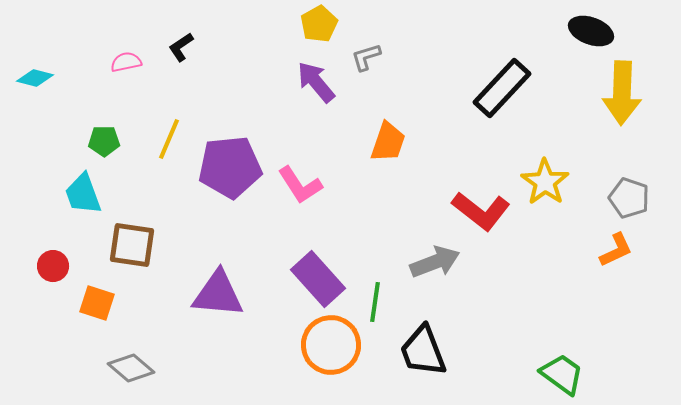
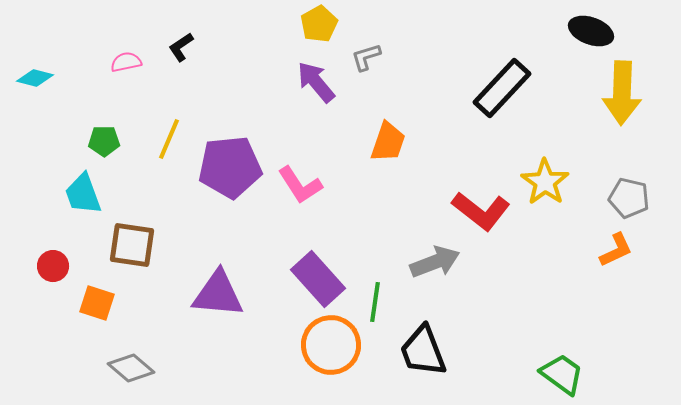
gray pentagon: rotated 6 degrees counterclockwise
